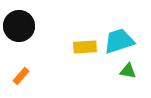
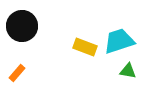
black circle: moved 3 px right
yellow rectangle: rotated 25 degrees clockwise
orange rectangle: moved 4 px left, 3 px up
